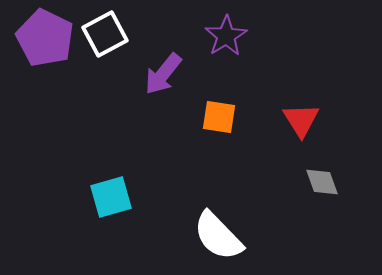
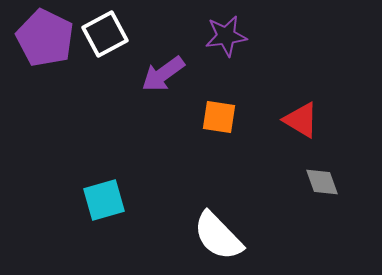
purple star: rotated 24 degrees clockwise
purple arrow: rotated 15 degrees clockwise
red triangle: rotated 27 degrees counterclockwise
cyan square: moved 7 px left, 3 px down
